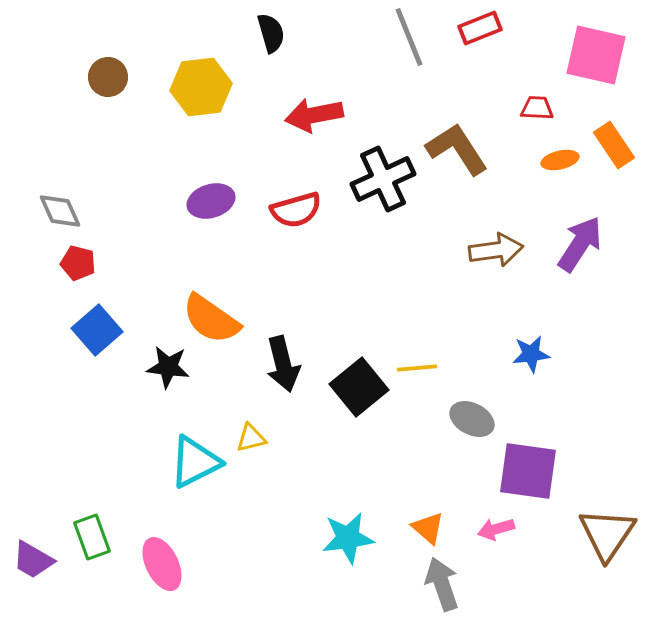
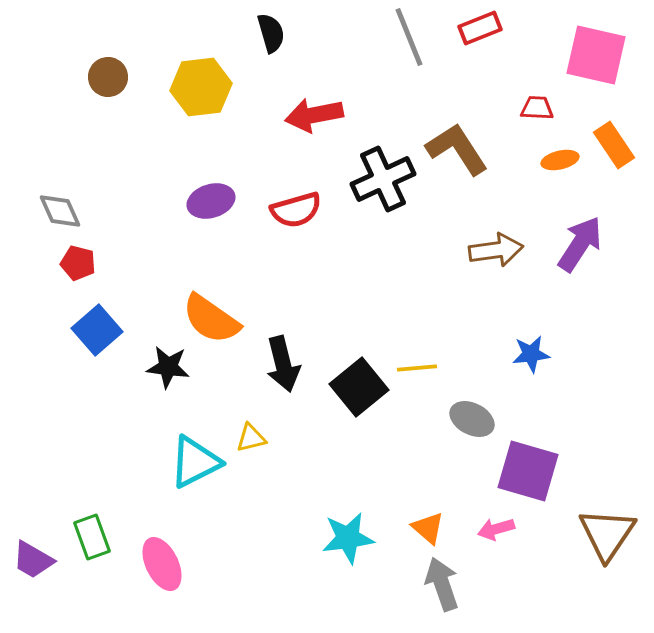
purple square: rotated 8 degrees clockwise
